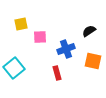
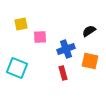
orange square: moved 3 px left
cyan square: moved 3 px right; rotated 30 degrees counterclockwise
red rectangle: moved 6 px right
